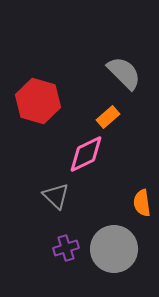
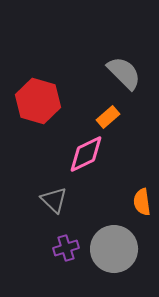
gray triangle: moved 2 px left, 4 px down
orange semicircle: moved 1 px up
